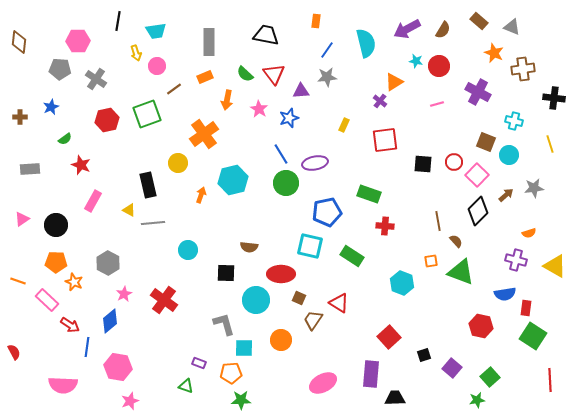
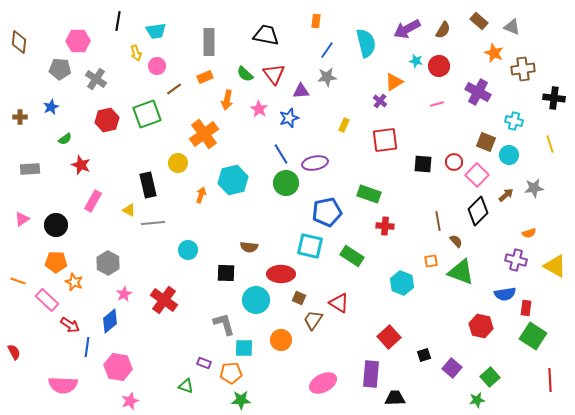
purple rectangle at (199, 363): moved 5 px right
